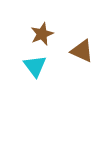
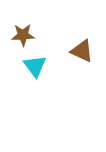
brown star: moved 19 px left, 1 px down; rotated 20 degrees clockwise
